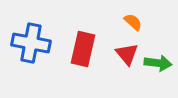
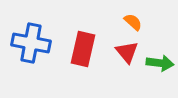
red triangle: moved 2 px up
green arrow: moved 2 px right
